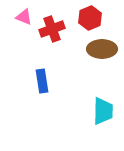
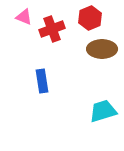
cyan trapezoid: rotated 108 degrees counterclockwise
